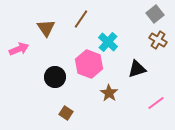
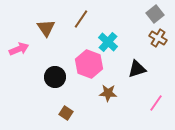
brown cross: moved 2 px up
brown star: moved 1 px left; rotated 30 degrees counterclockwise
pink line: rotated 18 degrees counterclockwise
